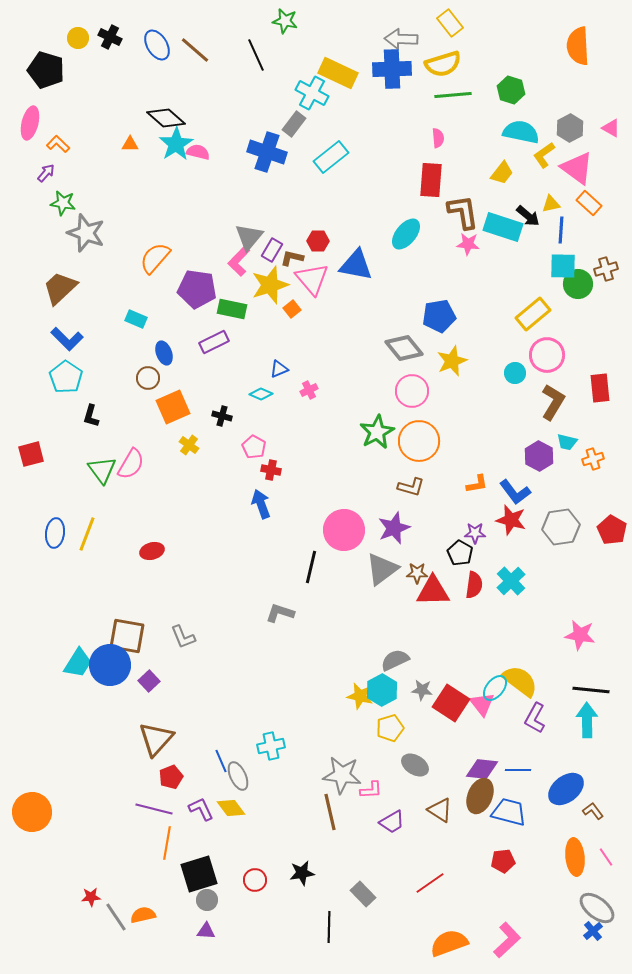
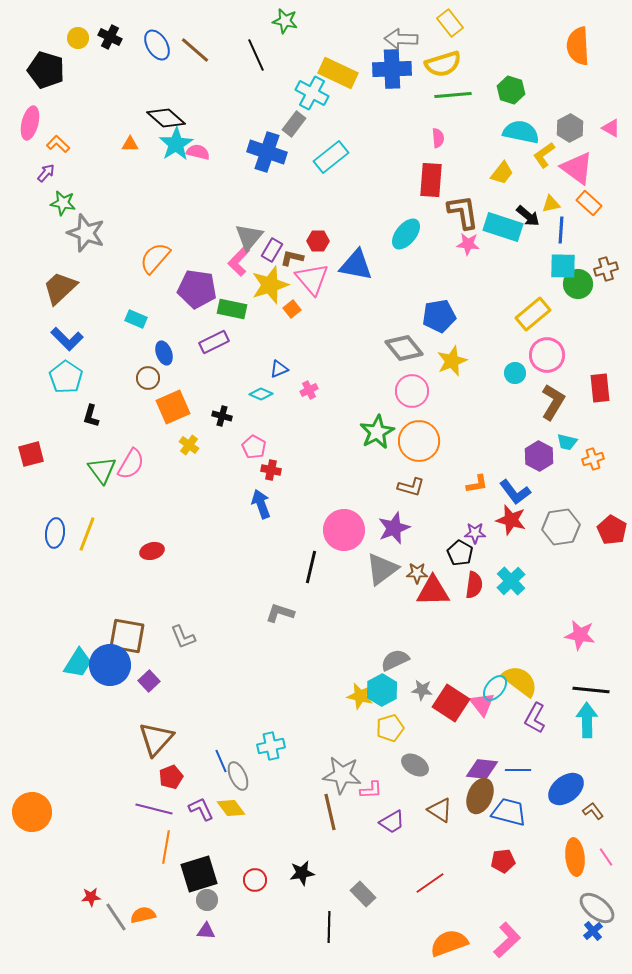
orange line at (167, 843): moved 1 px left, 4 px down
